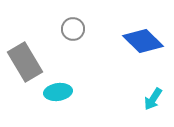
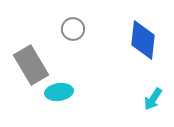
blue diamond: moved 1 px up; rotated 51 degrees clockwise
gray rectangle: moved 6 px right, 3 px down
cyan ellipse: moved 1 px right
